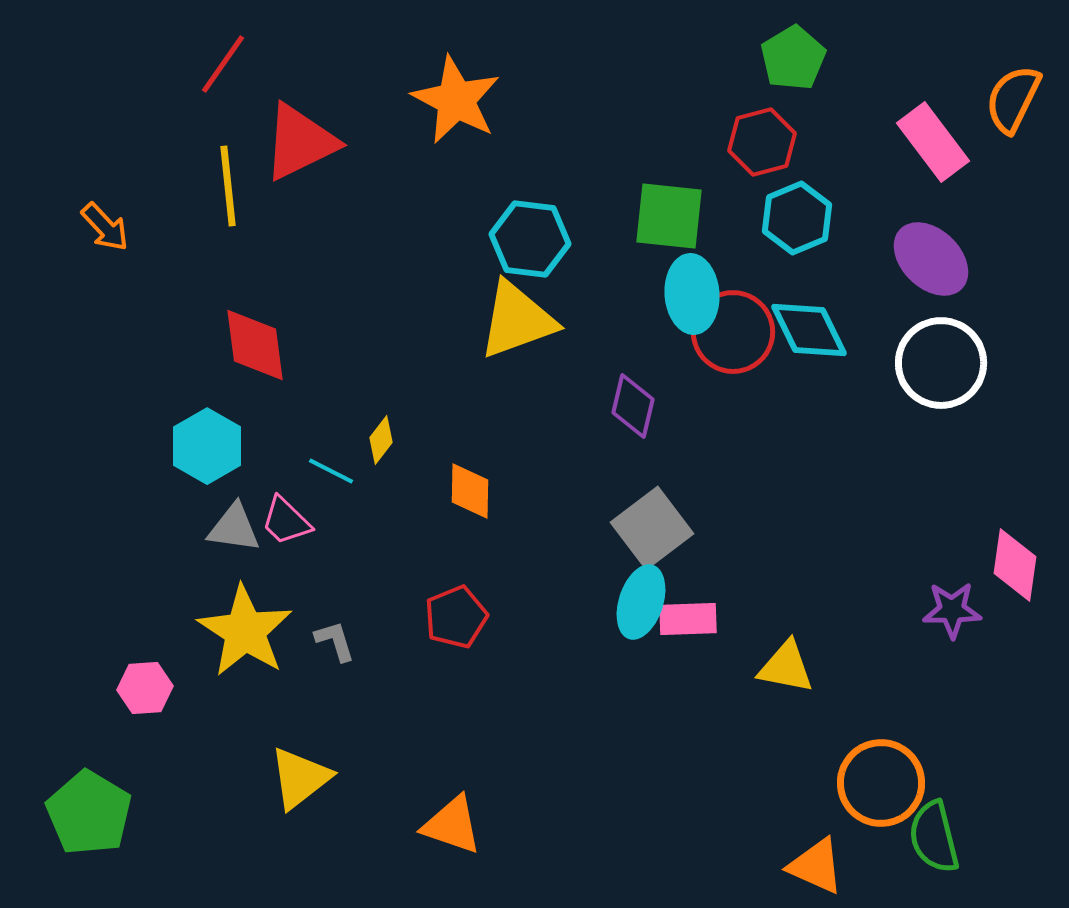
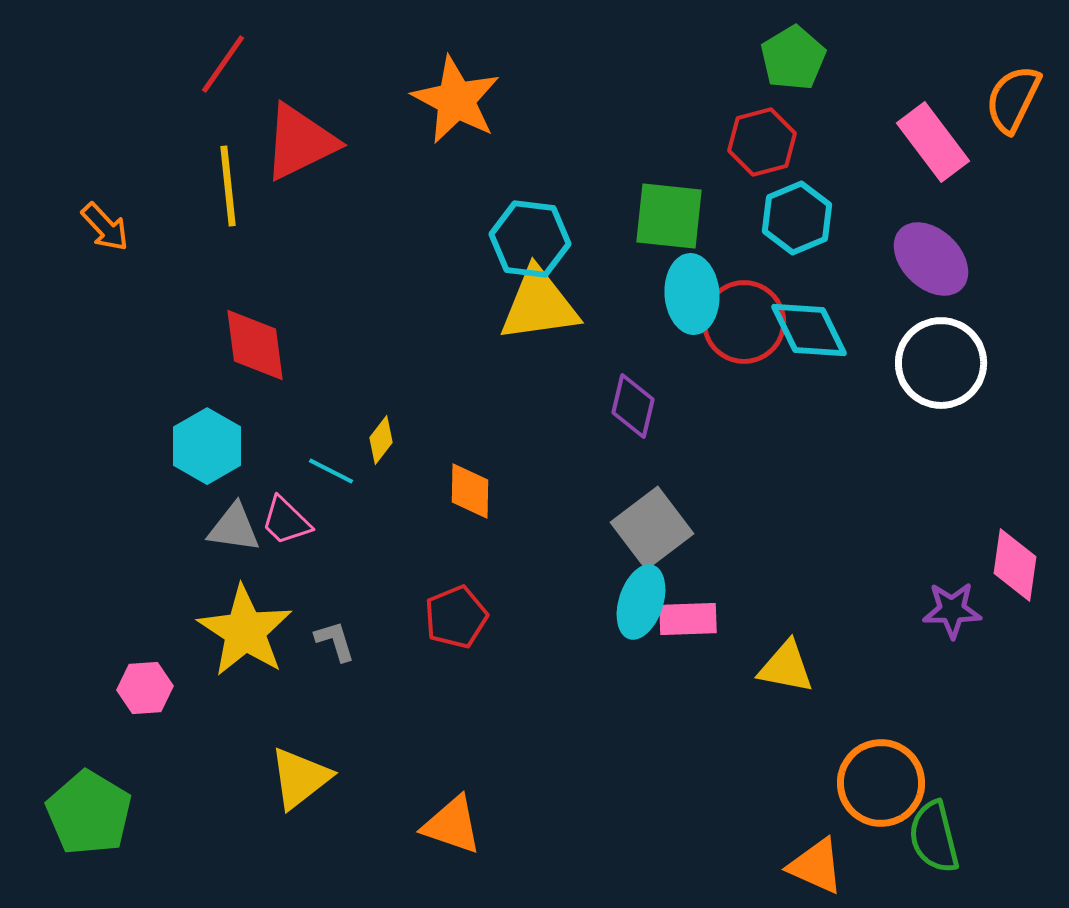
yellow triangle at (517, 320): moved 22 px right, 15 px up; rotated 12 degrees clockwise
red circle at (733, 332): moved 11 px right, 10 px up
